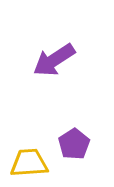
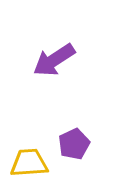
purple pentagon: rotated 8 degrees clockwise
